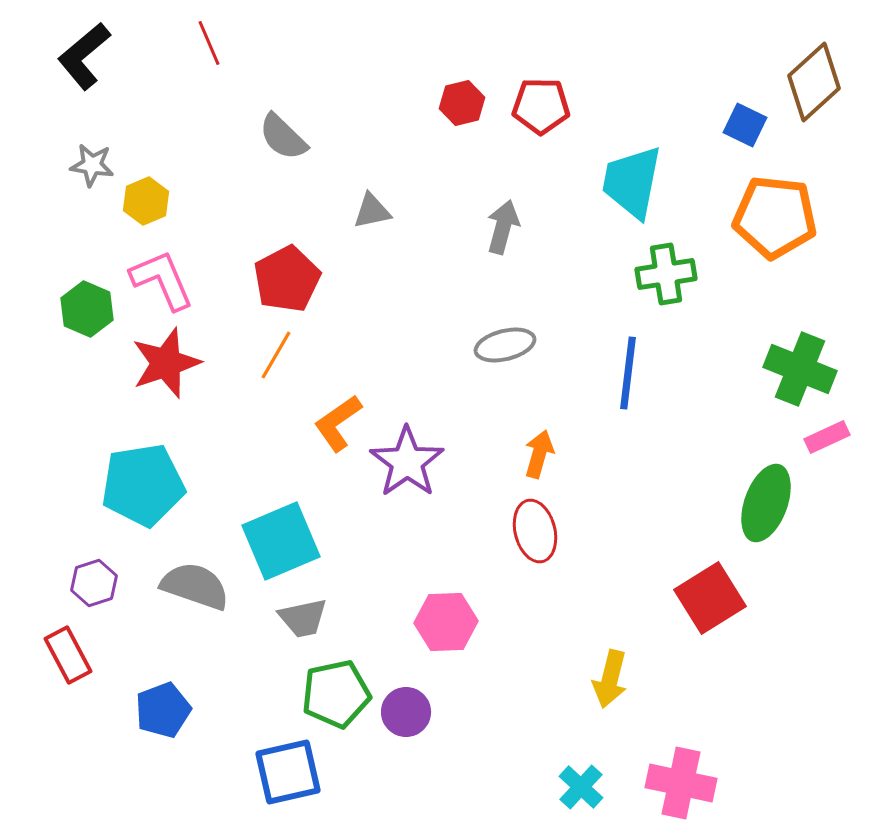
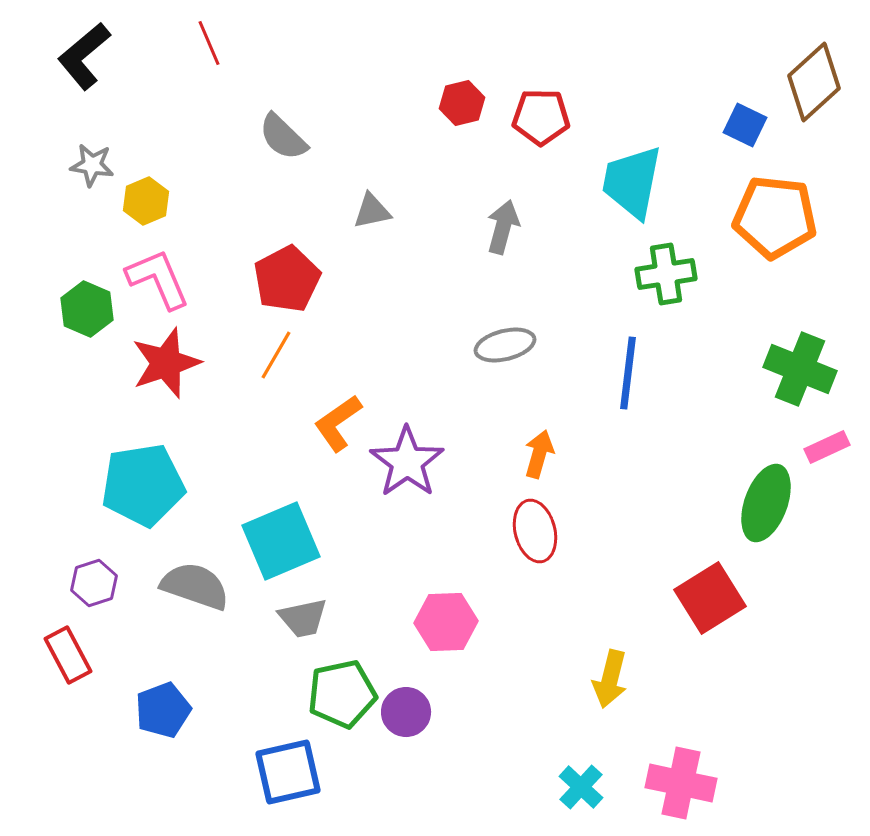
red pentagon at (541, 106): moved 11 px down
pink L-shape at (162, 280): moved 4 px left, 1 px up
pink rectangle at (827, 437): moved 10 px down
green pentagon at (336, 694): moved 6 px right
